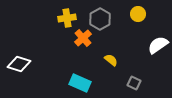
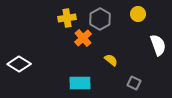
white semicircle: rotated 105 degrees clockwise
white diamond: rotated 15 degrees clockwise
cyan rectangle: rotated 25 degrees counterclockwise
